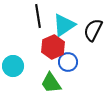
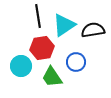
black semicircle: rotated 55 degrees clockwise
red hexagon: moved 11 px left, 1 px down; rotated 15 degrees clockwise
blue circle: moved 8 px right
cyan circle: moved 8 px right
green trapezoid: moved 1 px right, 6 px up
